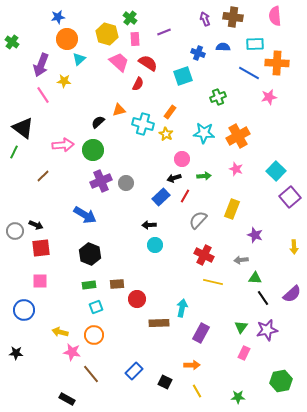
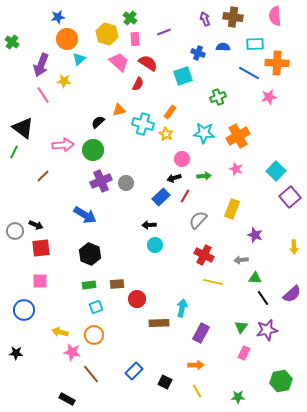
orange arrow at (192, 365): moved 4 px right
